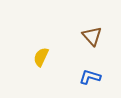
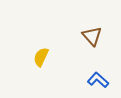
blue L-shape: moved 8 px right, 3 px down; rotated 25 degrees clockwise
